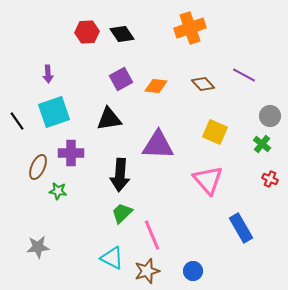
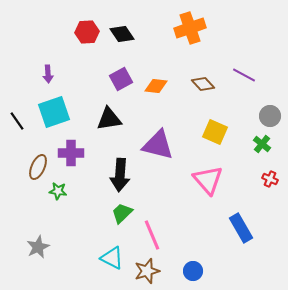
purple triangle: rotated 12 degrees clockwise
gray star: rotated 20 degrees counterclockwise
